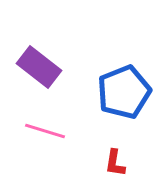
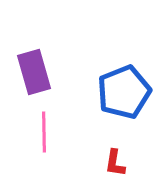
purple rectangle: moved 5 px left, 5 px down; rotated 36 degrees clockwise
pink line: moved 1 px left, 1 px down; rotated 72 degrees clockwise
